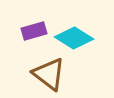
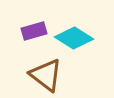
brown triangle: moved 3 px left, 1 px down
